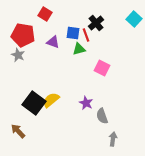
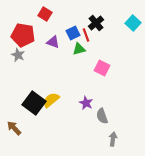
cyan square: moved 1 px left, 4 px down
blue square: rotated 32 degrees counterclockwise
brown arrow: moved 4 px left, 3 px up
